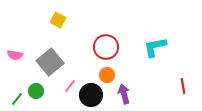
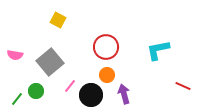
cyan L-shape: moved 3 px right, 3 px down
red line: rotated 56 degrees counterclockwise
